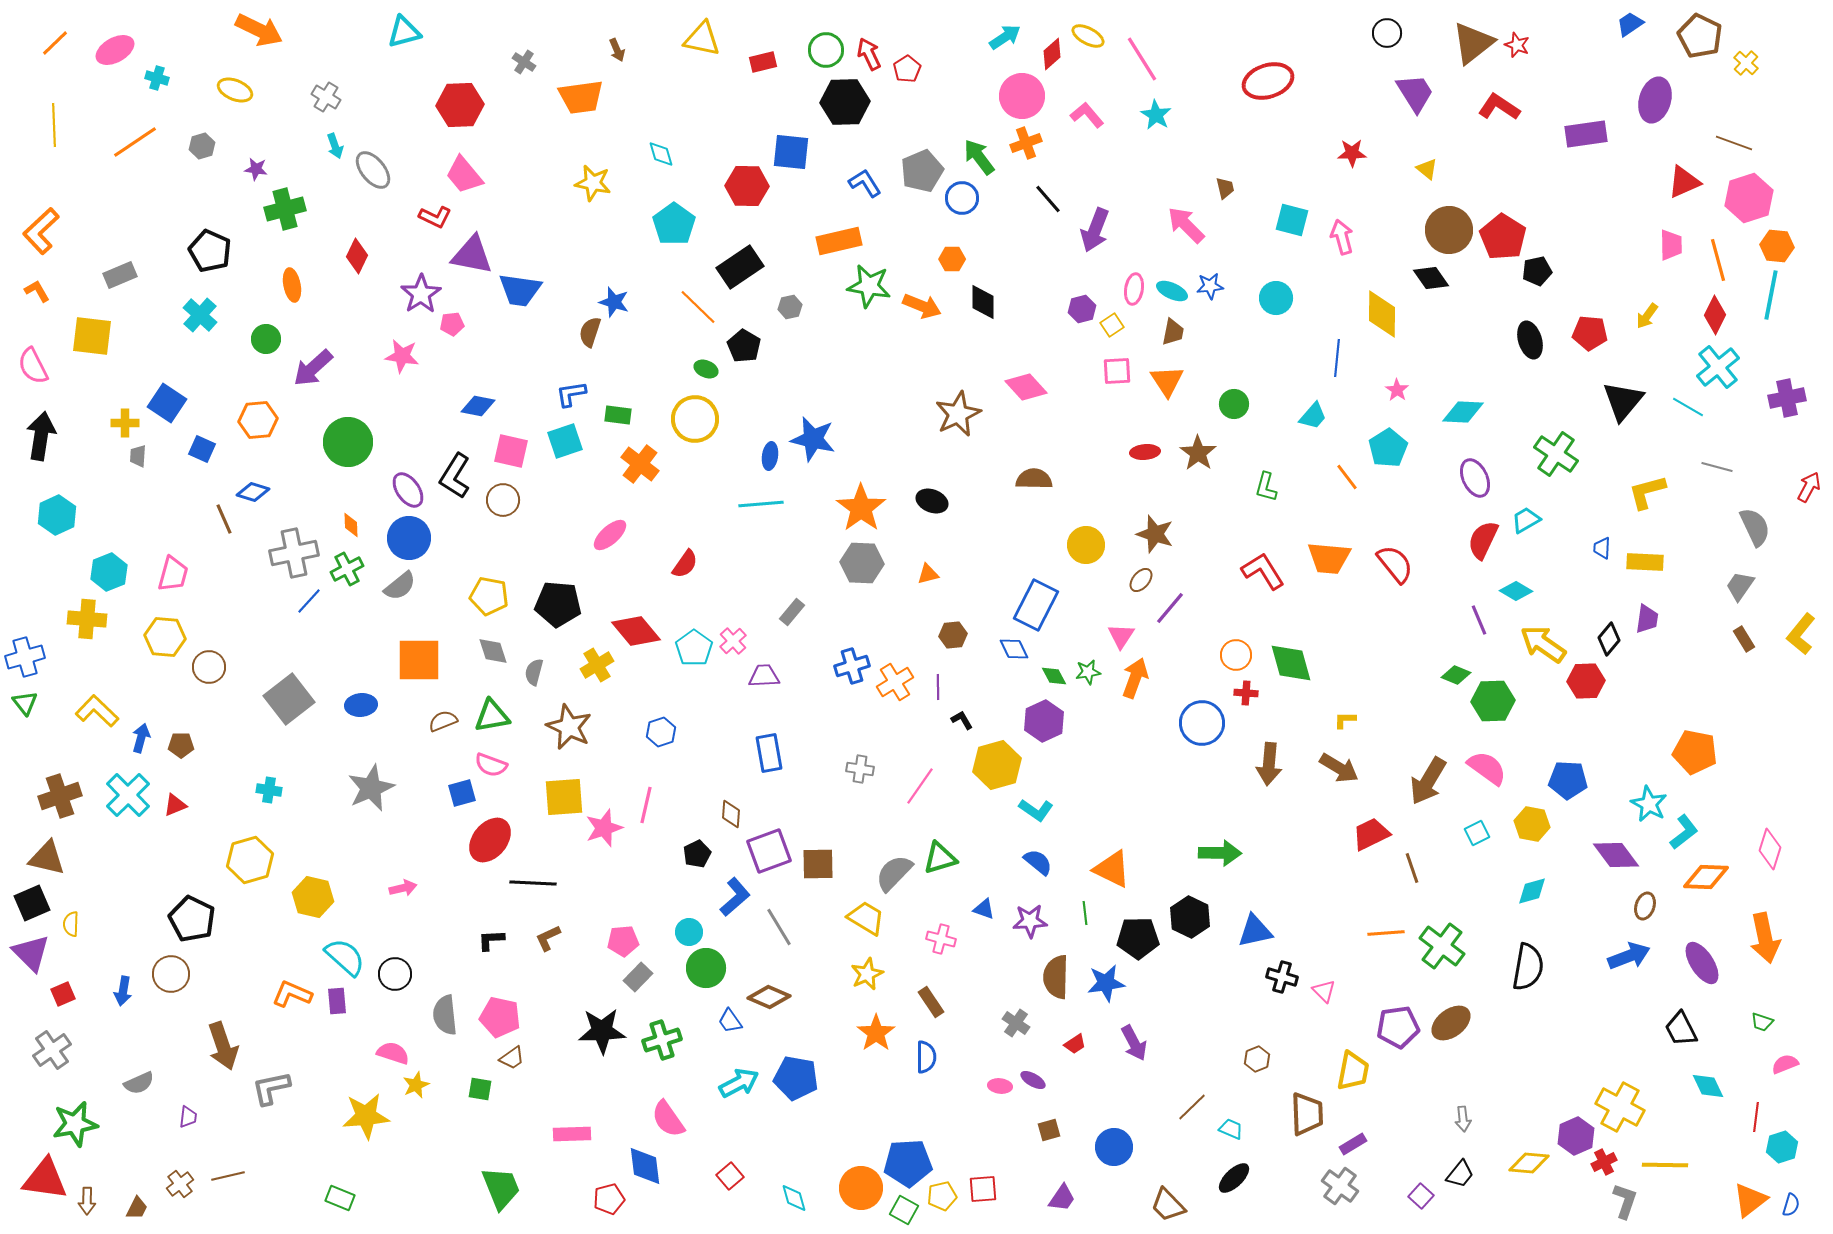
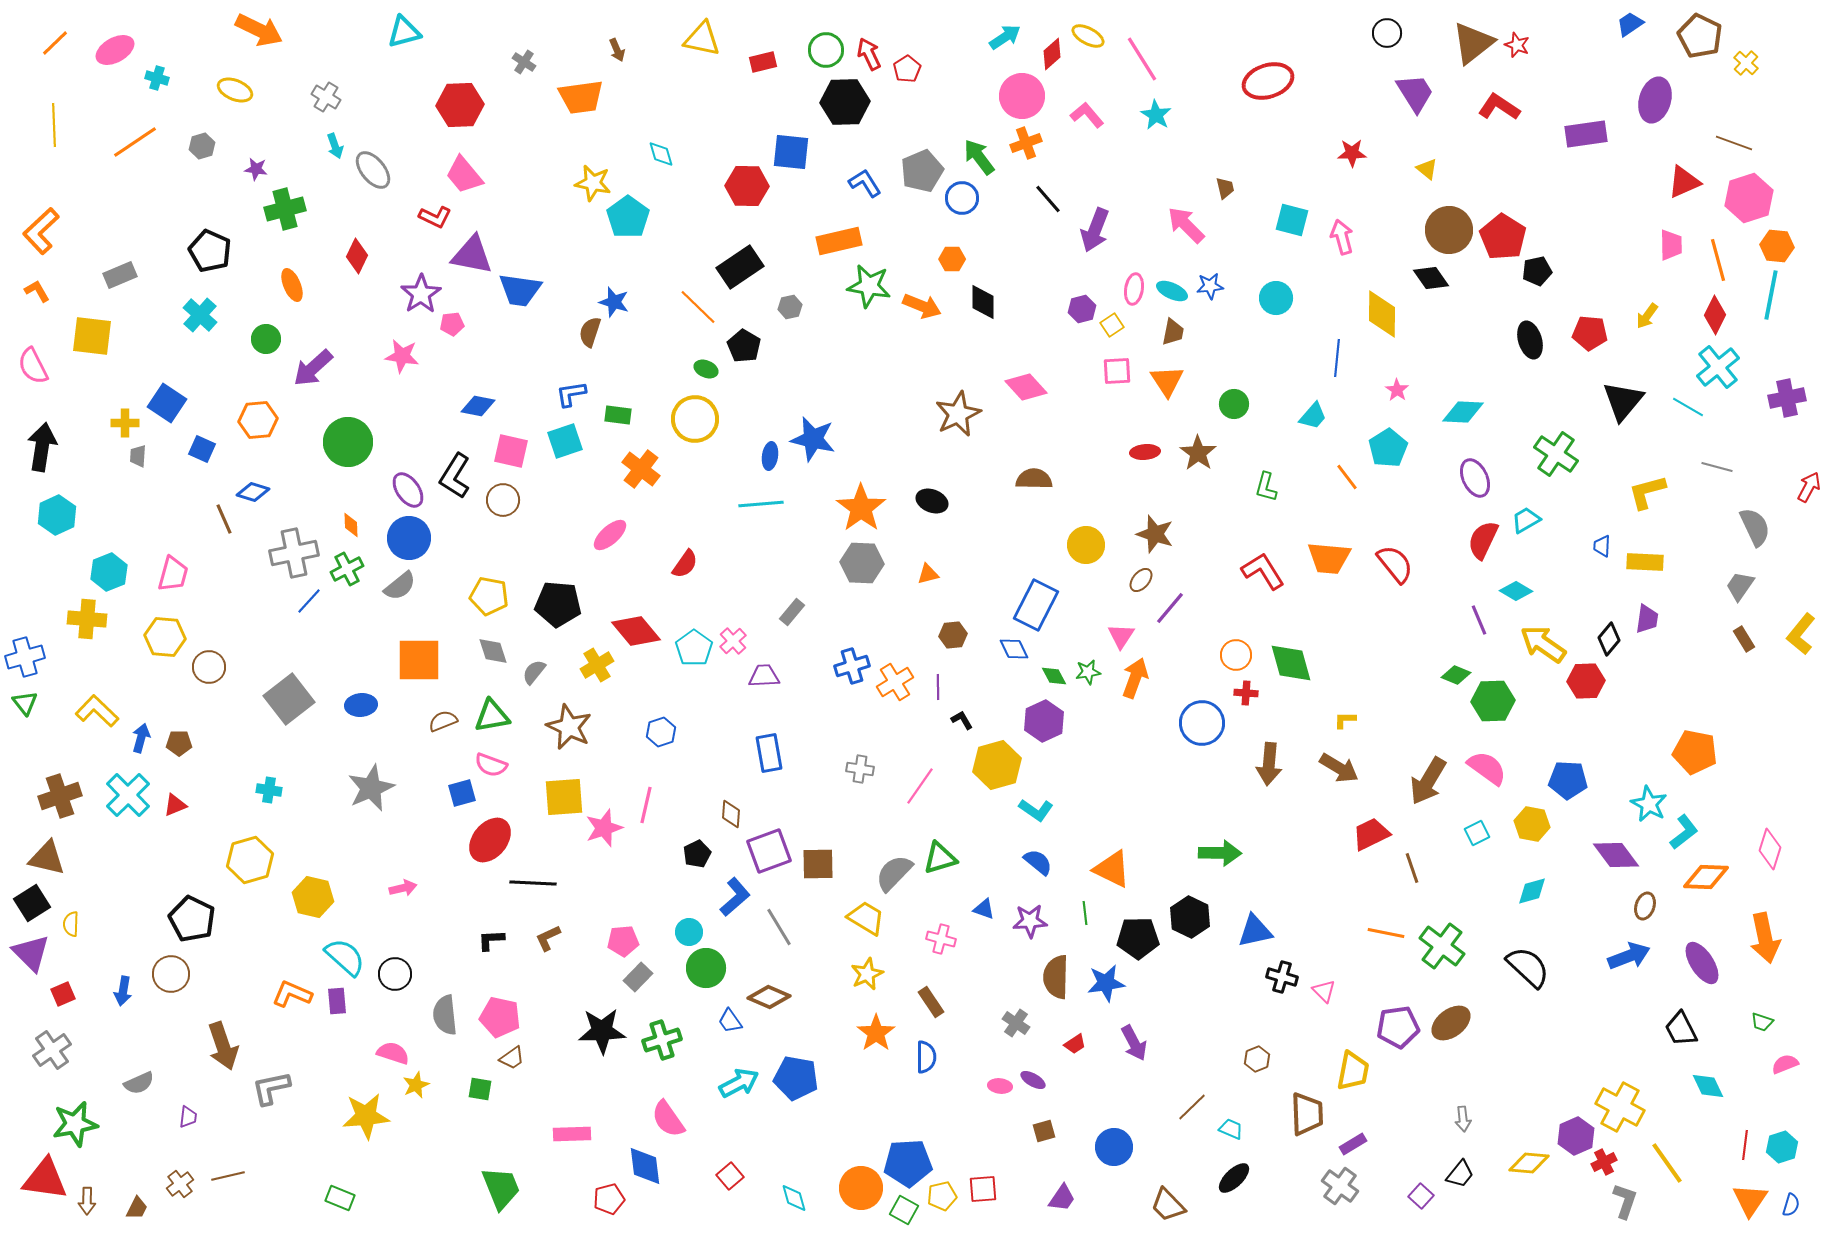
cyan pentagon at (674, 224): moved 46 px left, 7 px up
orange ellipse at (292, 285): rotated 12 degrees counterclockwise
black arrow at (41, 436): moved 1 px right, 11 px down
orange cross at (640, 464): moved 1 px right, 5 px down
blue trapezoid at (1602, 548): moved 2 px up
gray semicircle at (534, 672): rotated 24 degrees clockwise
brown pentagon at (181, 745): moved 2 px left, 2 px up
black square at (32, 903): rotated 9 degrees counterclockwise
orange line at (1386, 933): rotated 15 degrees clockwise
black semicircle at (1528, 967): rotated 57 degrees counterclockwise
red line at (1756, 1117): moved 11 px left, 28 px down
brown square at (1049, 1130): moved 5 px left, 1 px down
yellow line at (1665, 1165): moved 2 px right, 2 px up; rotated 54 degrees clockwise
orange triangle at (1750, 1200): rotated 18 degrees counterclockwise
